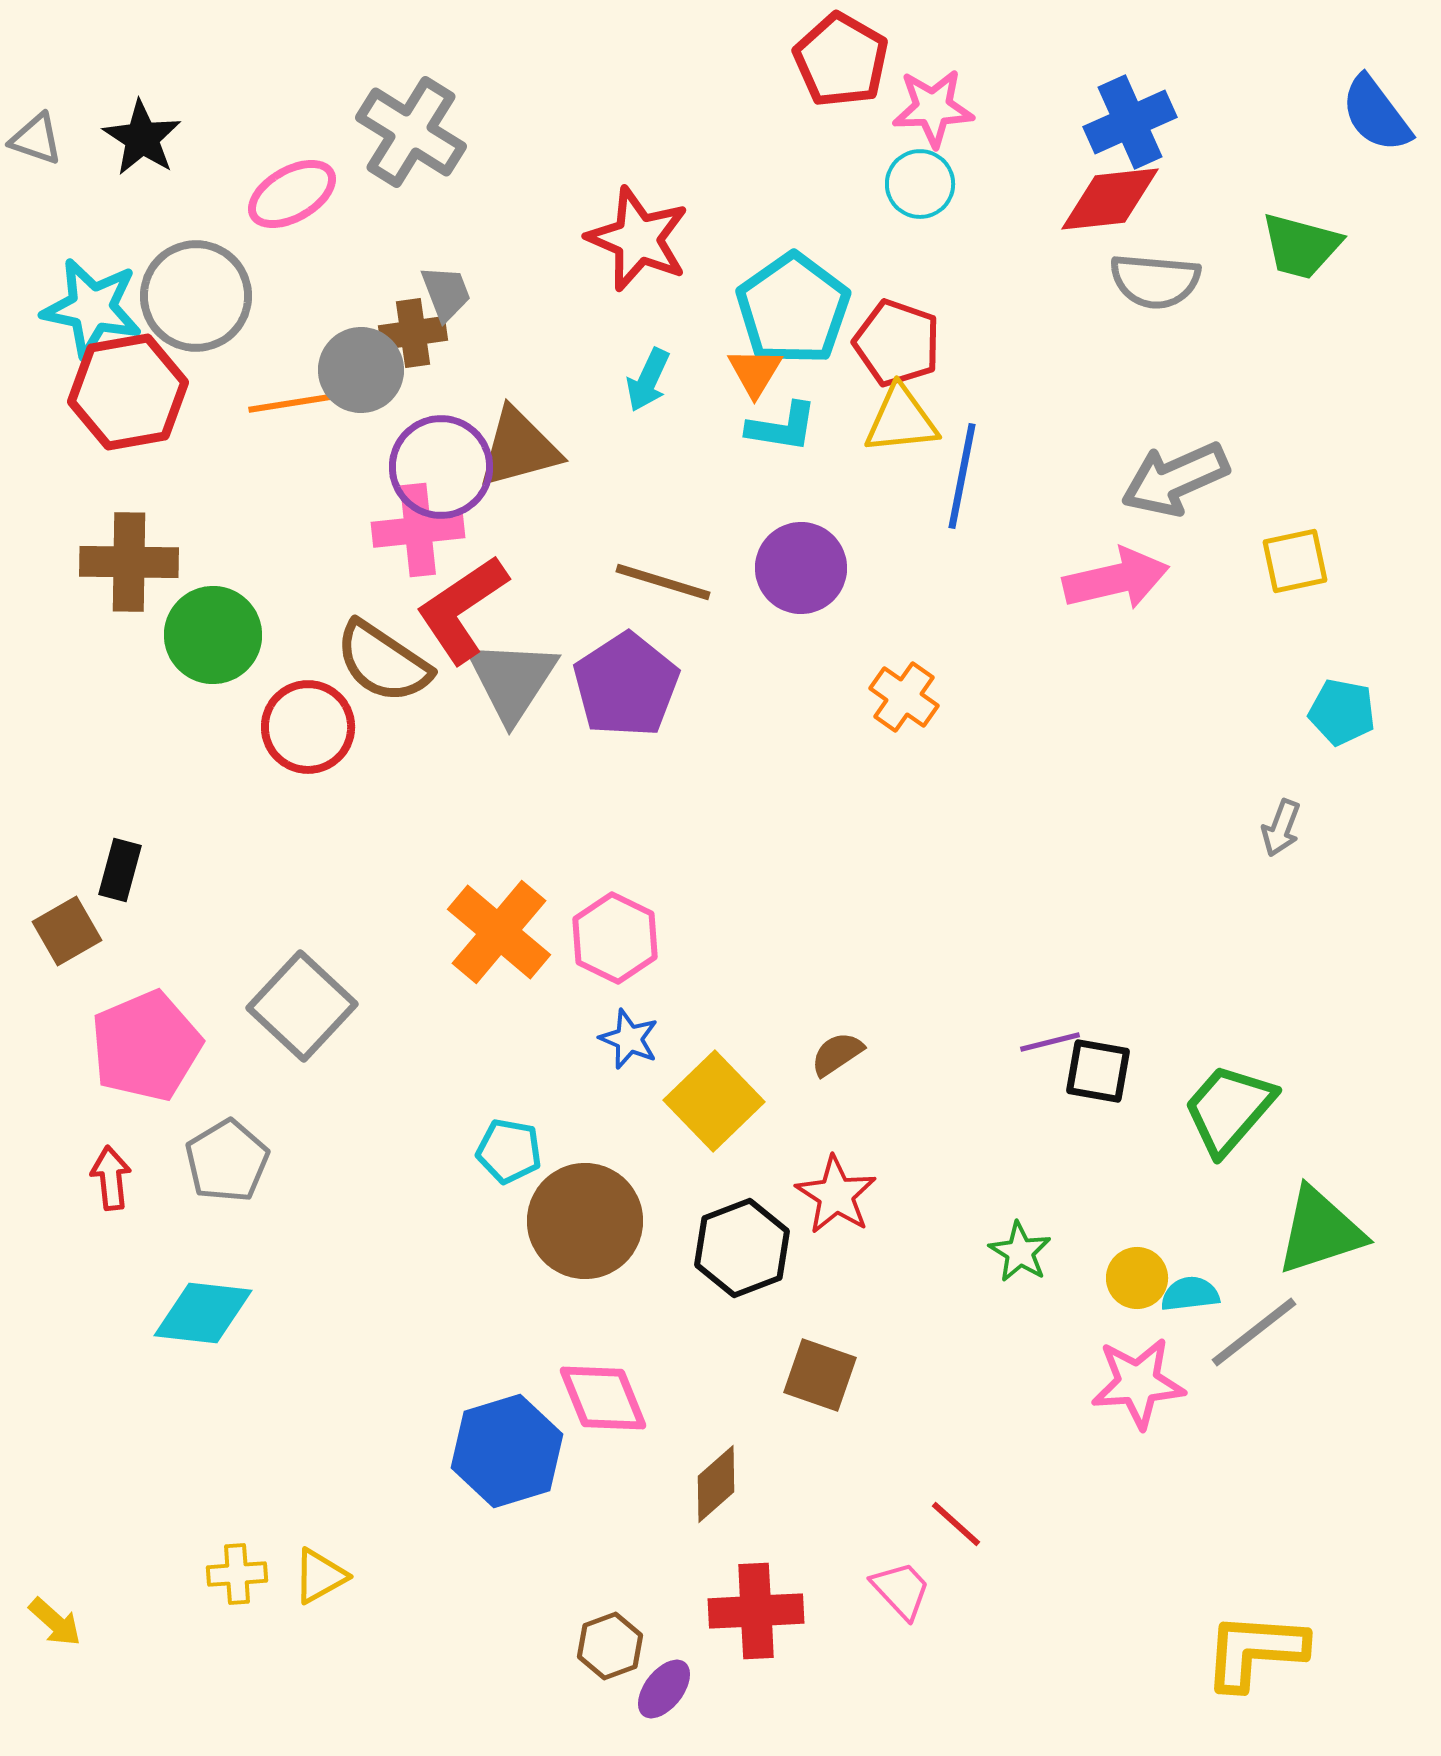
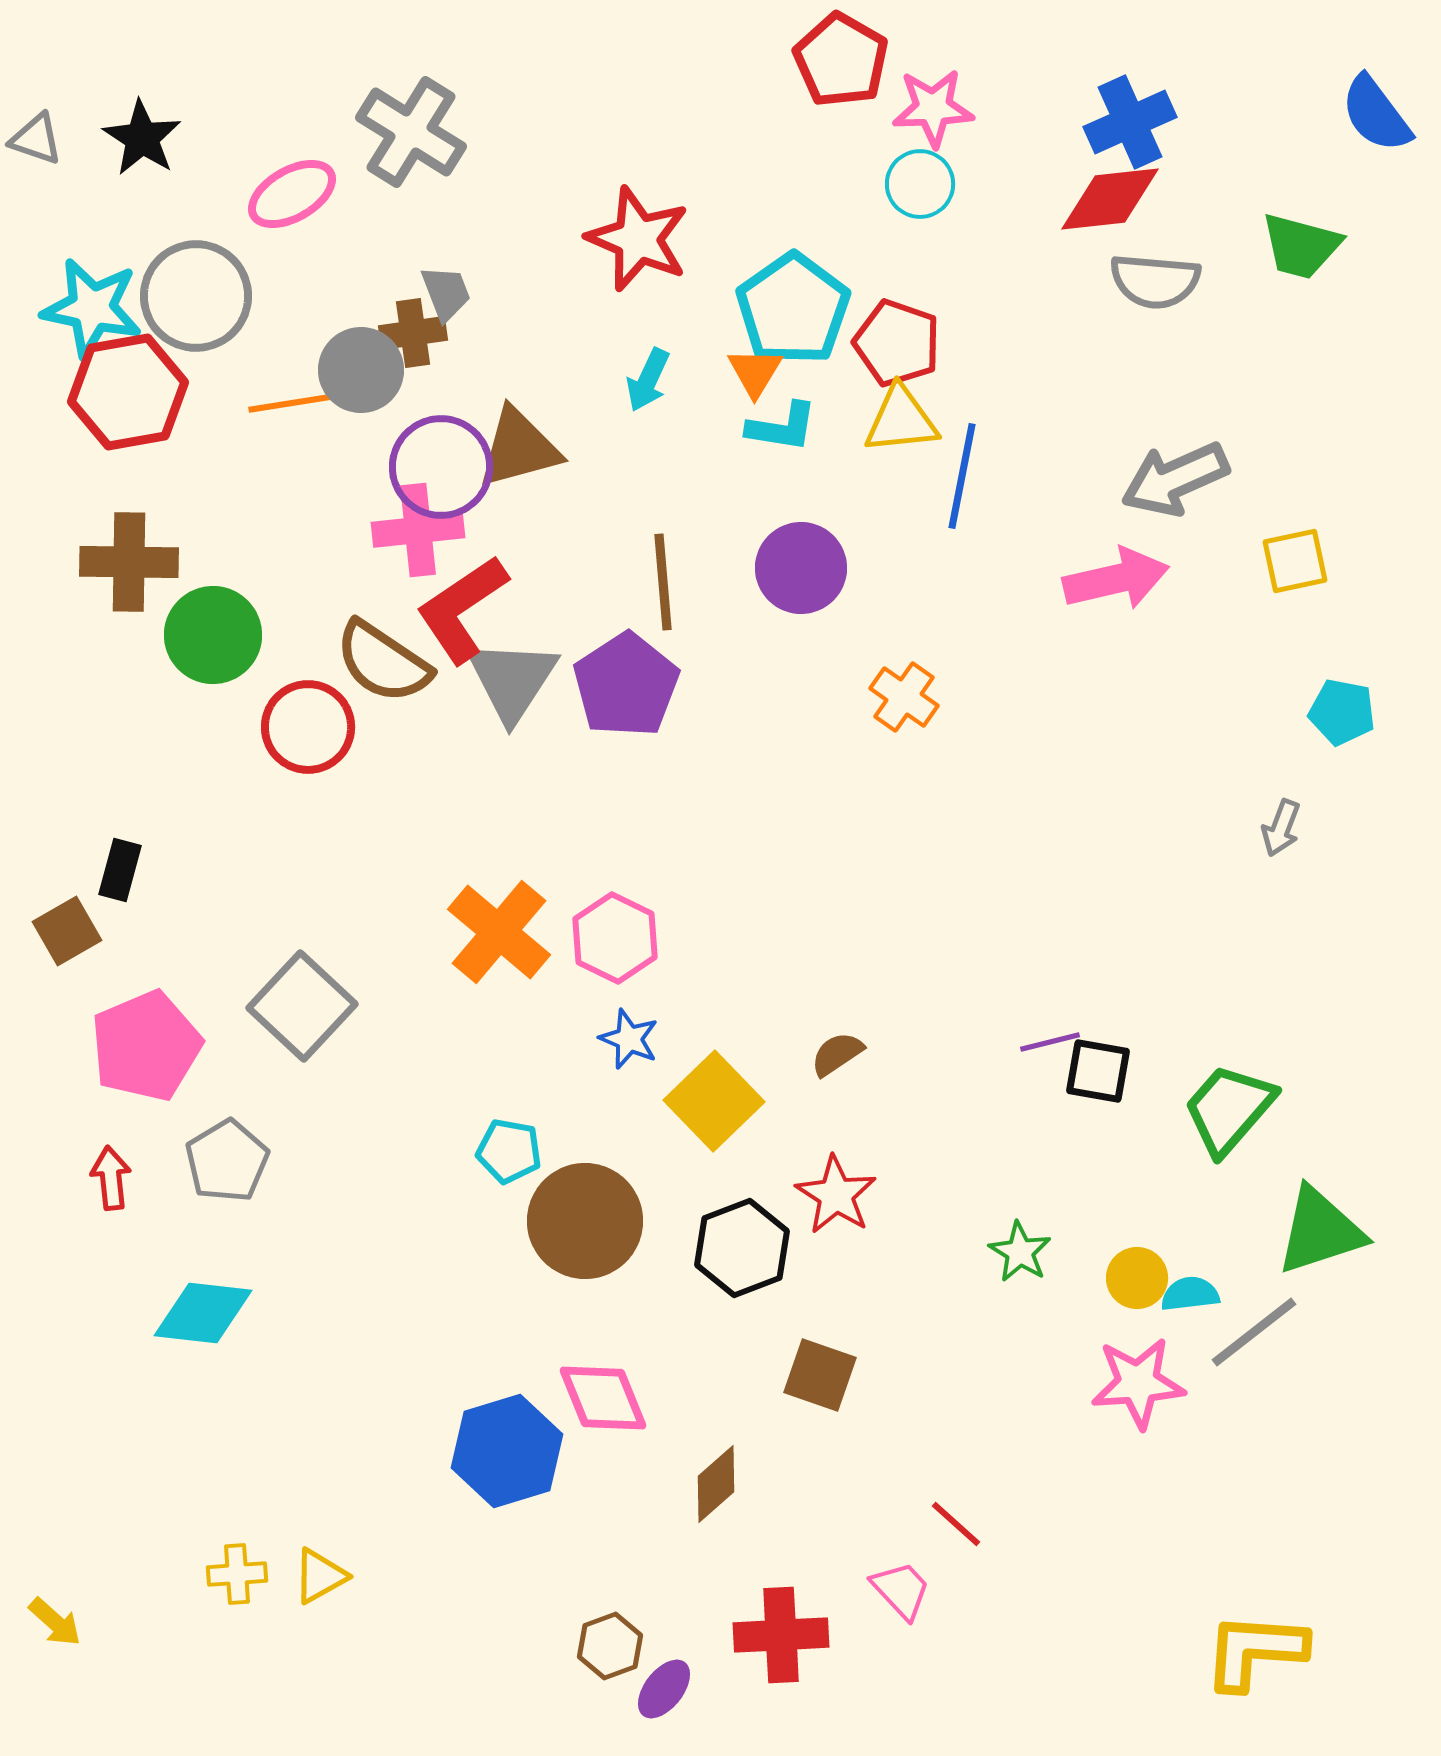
brown line at (663, 582): rotated 68 degrees clockwise
red cross at (756, 1611): moved 25 px right, 24 px down
